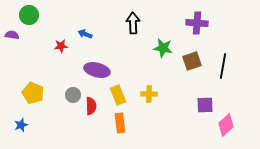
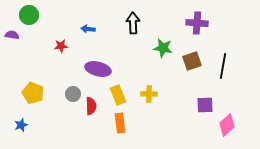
blue arrow: moved 3 px right, 5 px up; rotated 16 degrees counterclockwise
purple ellipse: moved 1 px right, 1 px up
gray circle: moved 1 px up
pink diamond: moved 1 px right
